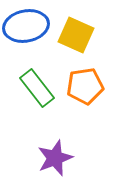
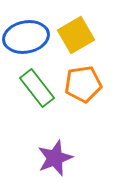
blue ellipse: moved 11 px down
yellow square: rotated 36 degrees clockwise
orange pentagon: moved 2 px left, 2 px up
